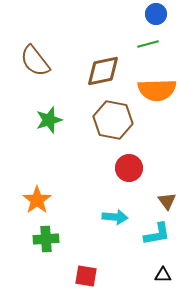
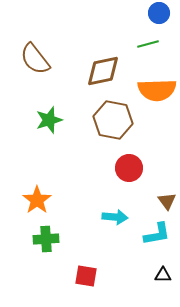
blue circle: moved 3 px right, 1 px up
brown semicircle: moved 2 px up
